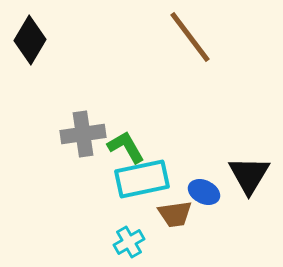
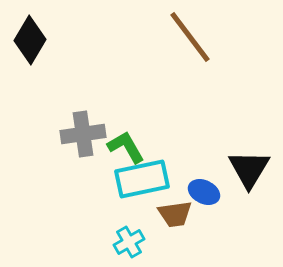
black triangle: moved 6 px up
